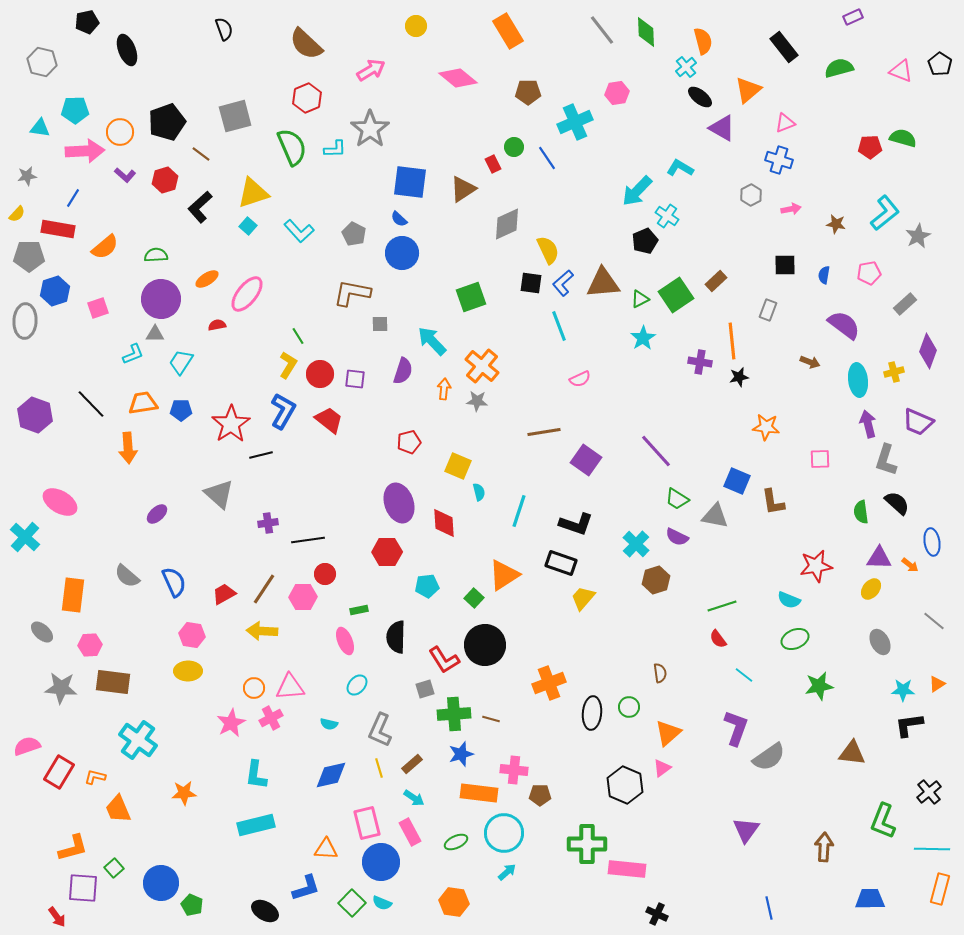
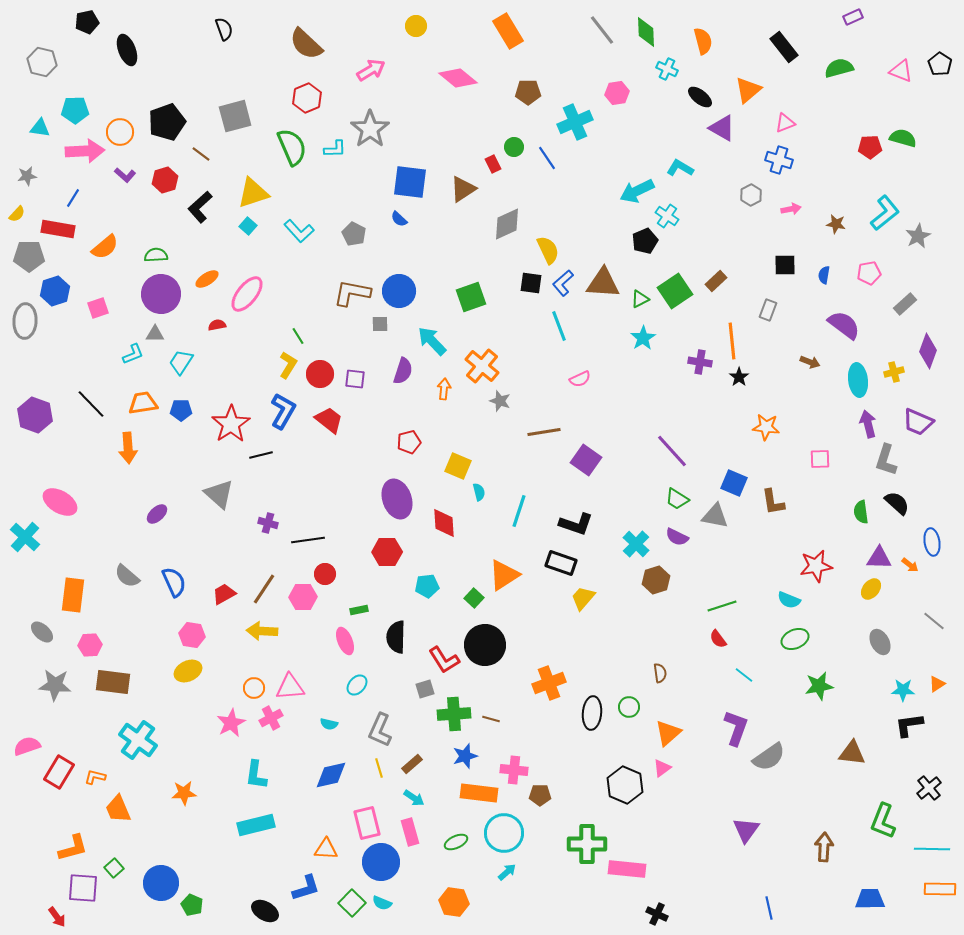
cyan cross at (686, 67): moved 19 px left, 2 px down; rotated 25 degrees counterclockwise
cyan arrow at (637, 191): rotated 20 degrees clockwise
blue circle at (402, 253): moved 3 px left, 38 px down
brown triangle at (603, 283): rotated 9 degrees clockwise
green square at (676, 295): moved 1 px left, 4 px up
purple circle at (161, 299): moved 5 px up
black star at (739, 377): rotated 24 degrees counterclockwise
gray star at (477, 401): moved 23 px right; rotated 15 degrees clockwise
purple line at (656, 451): moved 16 px right
blue square at (737, 481): moved 3 px left, 2 px down
purple ellipse at (399, 503): moved 2 px left, 4 px up
purple cross at (268, 523): rotated 24 degrees clockwise
yellow ellipse at (188, 671): rotated 24 degrees counterclockwise
gray star at (61, 688): moved 6 px left, 3 px up
blue star at (461, 754): moved 4 px right, 2 px down
black cross at (929, 792): moved 4 px up
pink rectangle at (410, 832): rotated 12 degrees clockwise
orange rectangle at (940, 889): rotated 76 degrees clockwise
